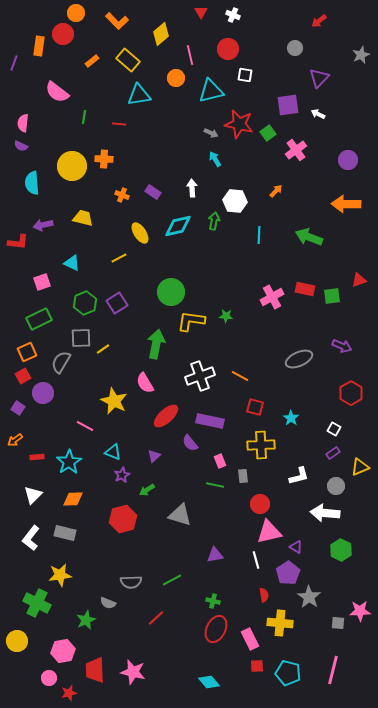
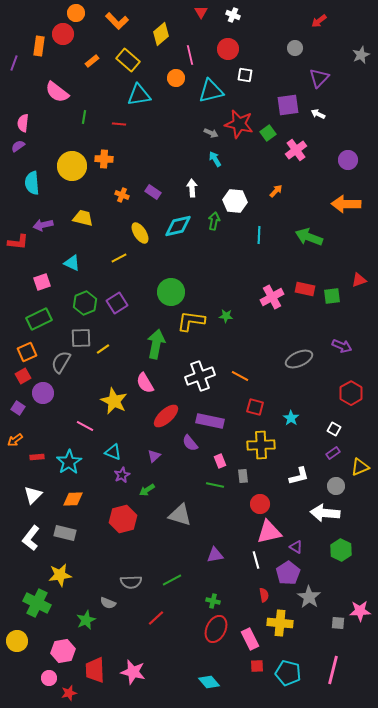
purple semicircle at (21, 146): moved 3 px left; rotated 120 degrees clockwise
